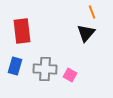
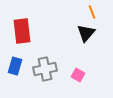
gray cross: rotated 15 degrees counterclockwise
pink square: moved 8 px right
